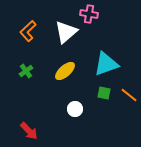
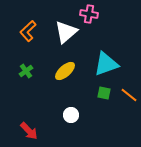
white circle: moved 4 px left, 6 px down
